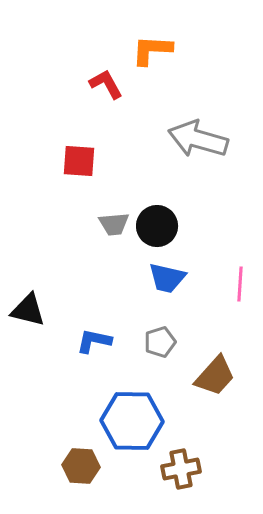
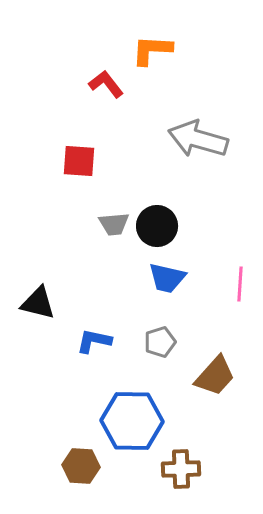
red L-shape: rotated 9 degrees counterclockwise
black triangle: moved 10 px right, 7 px up
brown cross: rotated 9 degrees clockwise
